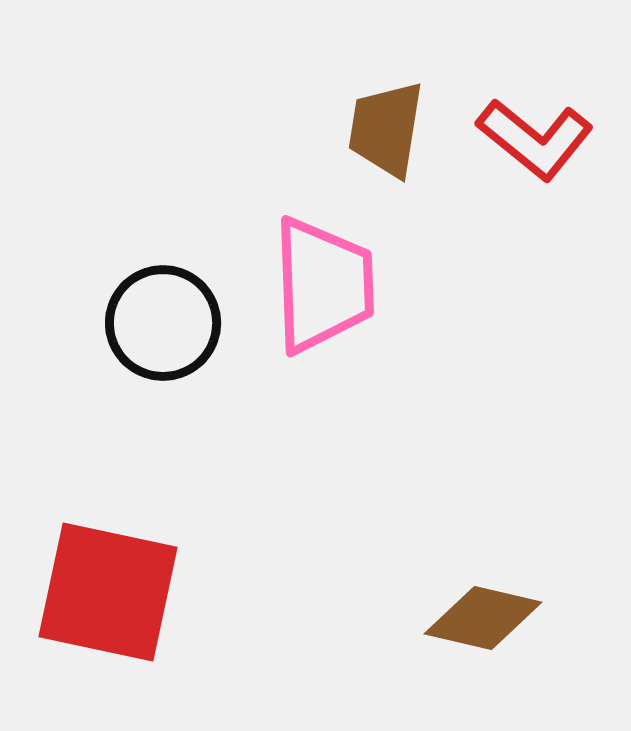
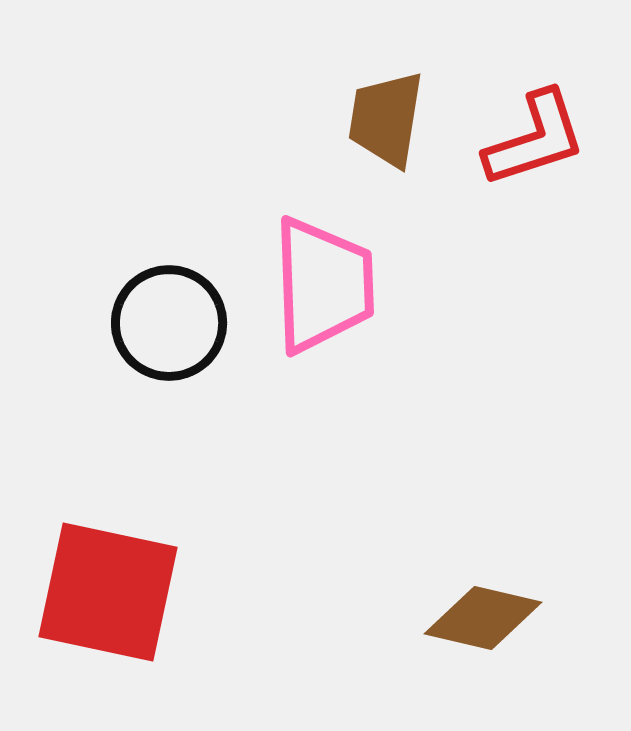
brown trapezoid: moved 10 px up
red L-shape: rotated 57 degrees counterclockwise
black circle: moved 6 px right
